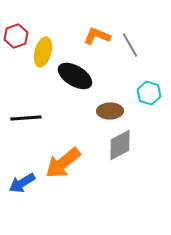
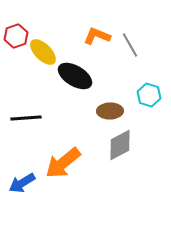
yellow ellipse: rotated 60 degrees counterclockwise
cyan hexagon: moved 2 px down
